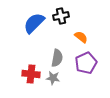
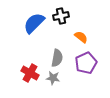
red cross: moved 1 px left, 1 px up; rotated 24 degrees clockwise
